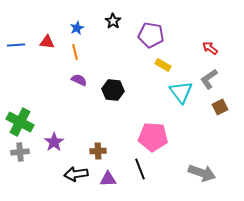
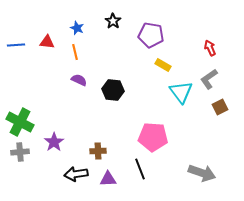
blue star: rotated 24 degrees counterclockwise
red arrow: rotated 28 degrees clockwise
